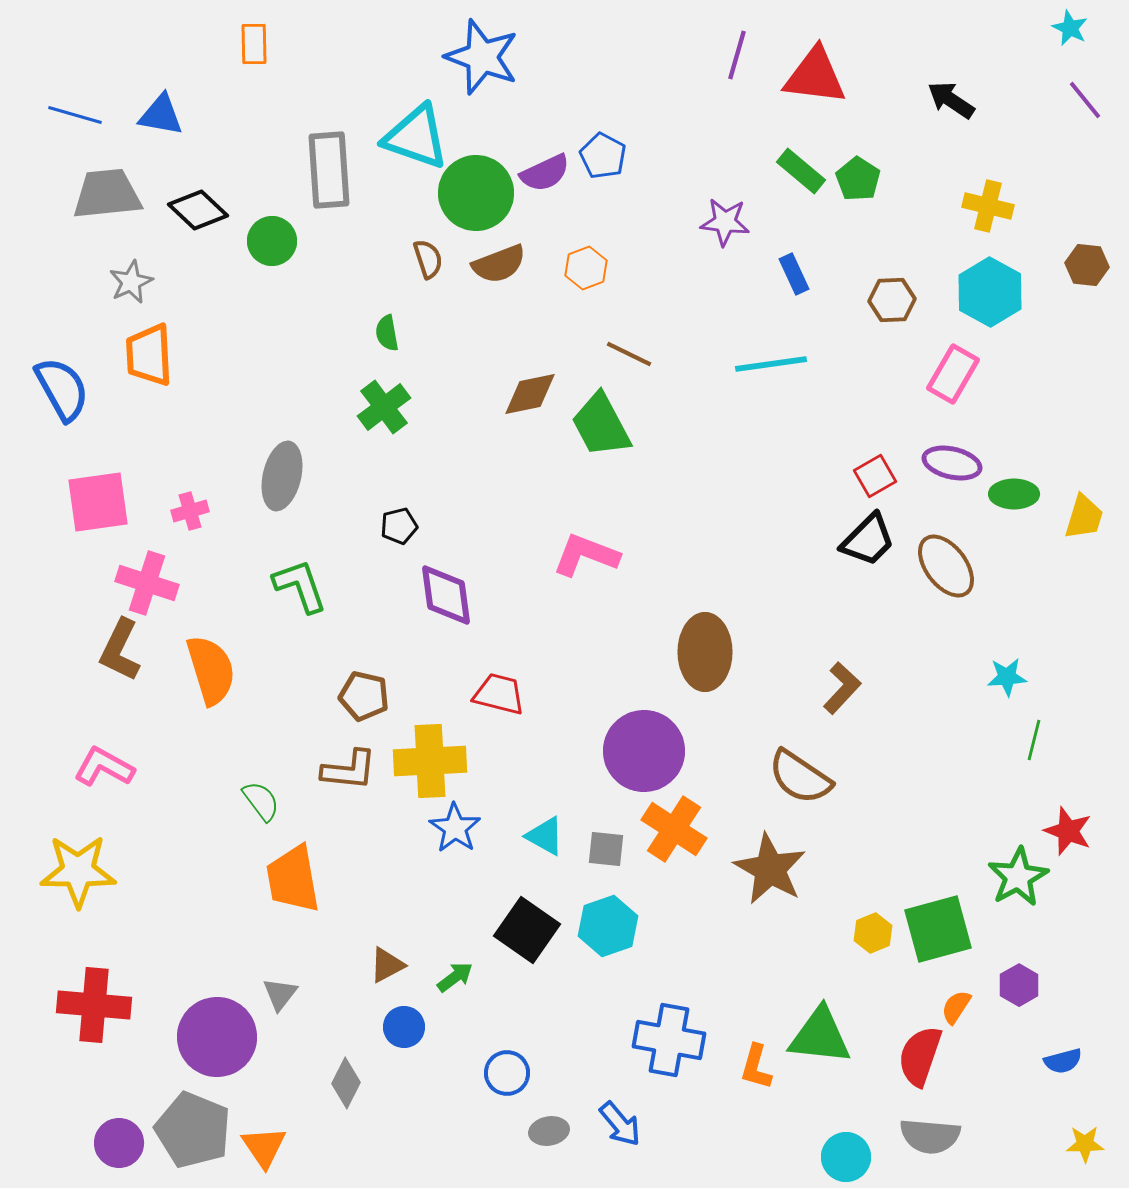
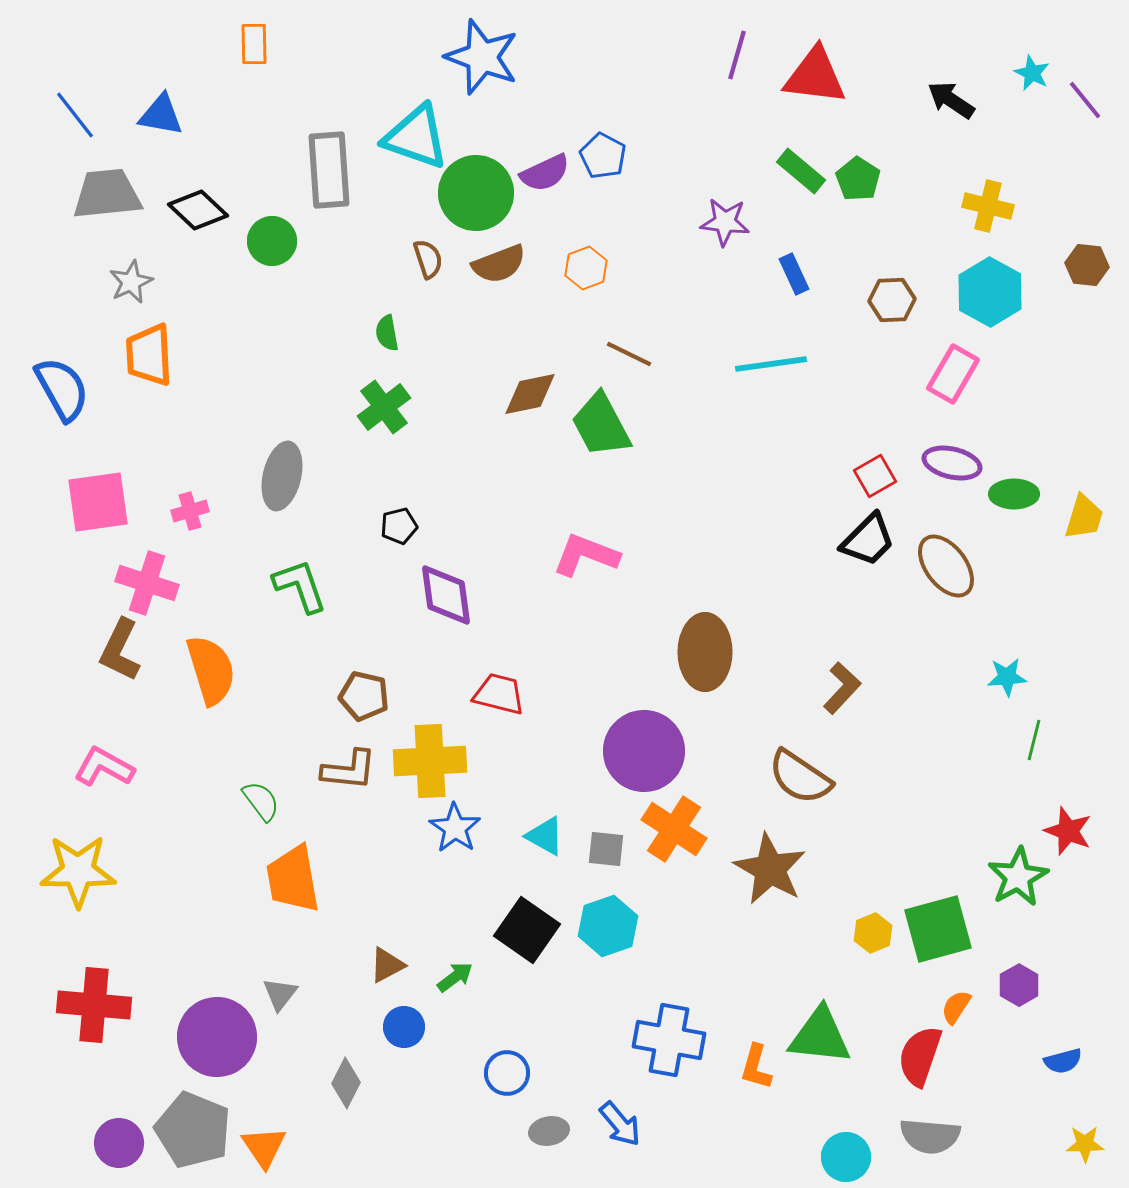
cyan star at (1070, 28): moved 38 px left, 45 px down
blue line at (75, 115): rotated 36 degrees clockwise
